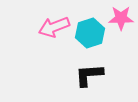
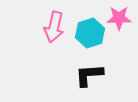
pink star: moved 2 px left
pink arrow: rotated 56 degrees counterclockwise
